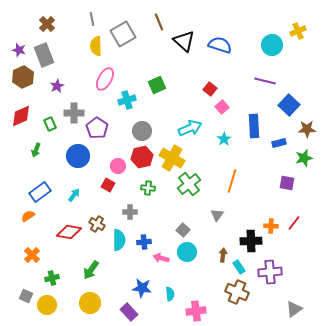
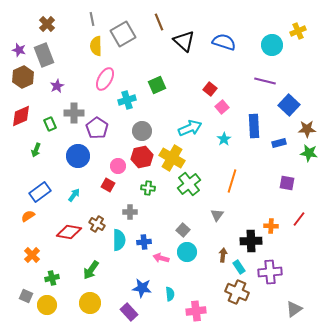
blue semicircle at (220, 45): moved 4 px right, 3 px up
green star at (304, 158): moved 5 px right, 5 px up; rotated 24 degrees clockwise
red line at (294, 223): moved 5 px right, 4 px up
